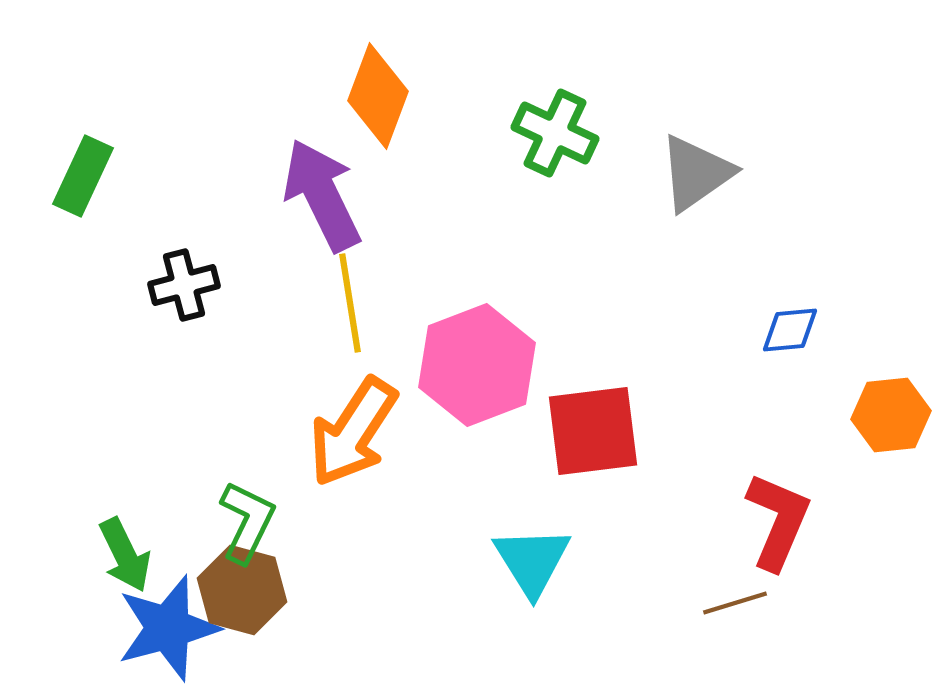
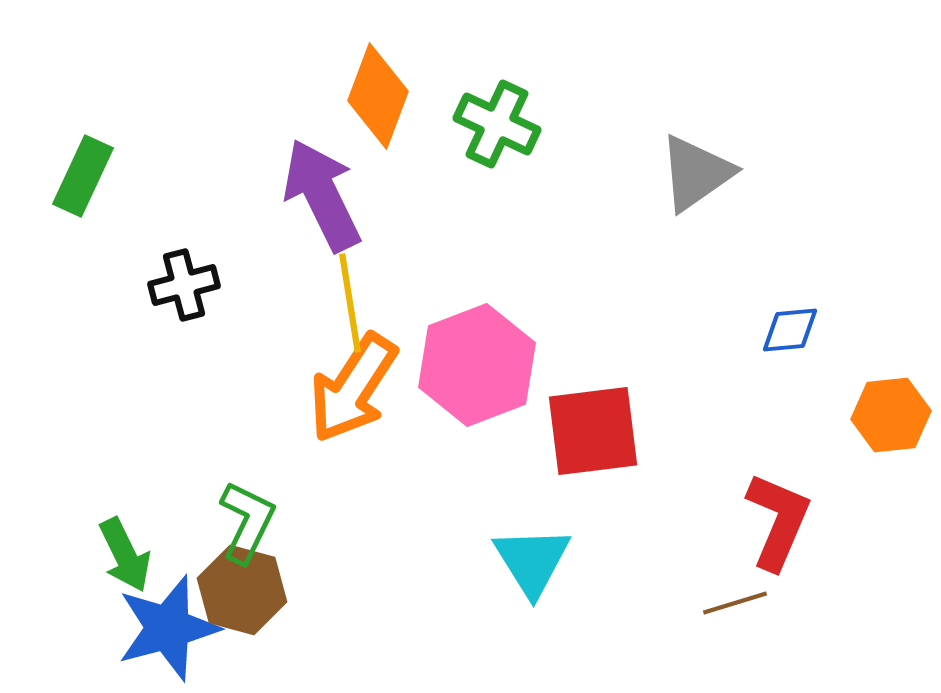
green cross: moved 58 px left, 9 px up
orange arrow: moved 44 px up
